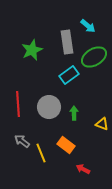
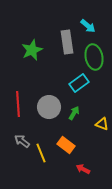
green ellipse: rotated 70 degrees counterclockwise
cyan rectangle: moved 10 px right, 8 px down
green arrow: rotated 32 degrees clockwise
